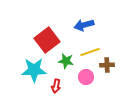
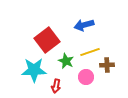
green star: rotated 14 degrees clockwise
